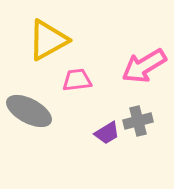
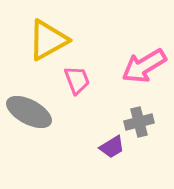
pink trapezoid: rotated 76 degrees clockwise
gray ellipse: moved 1 px down
gray cross: moved 1 px right, 1 px down
purple trapezoid: moved 5 px right, 14 px down
